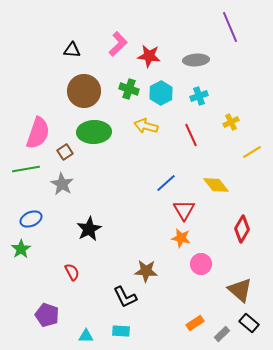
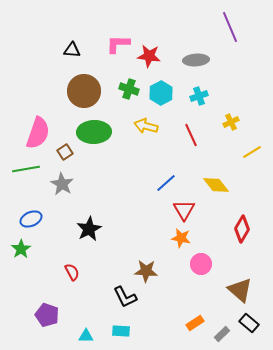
pink L-shape: rotated 135 degrees counterclockwise
